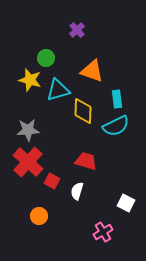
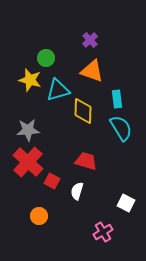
purple cross: moved 13 px right, 10 px down
cyan semicircle: moved 5 px right, 2 px down; rotated 96 degrees counterclockwise
